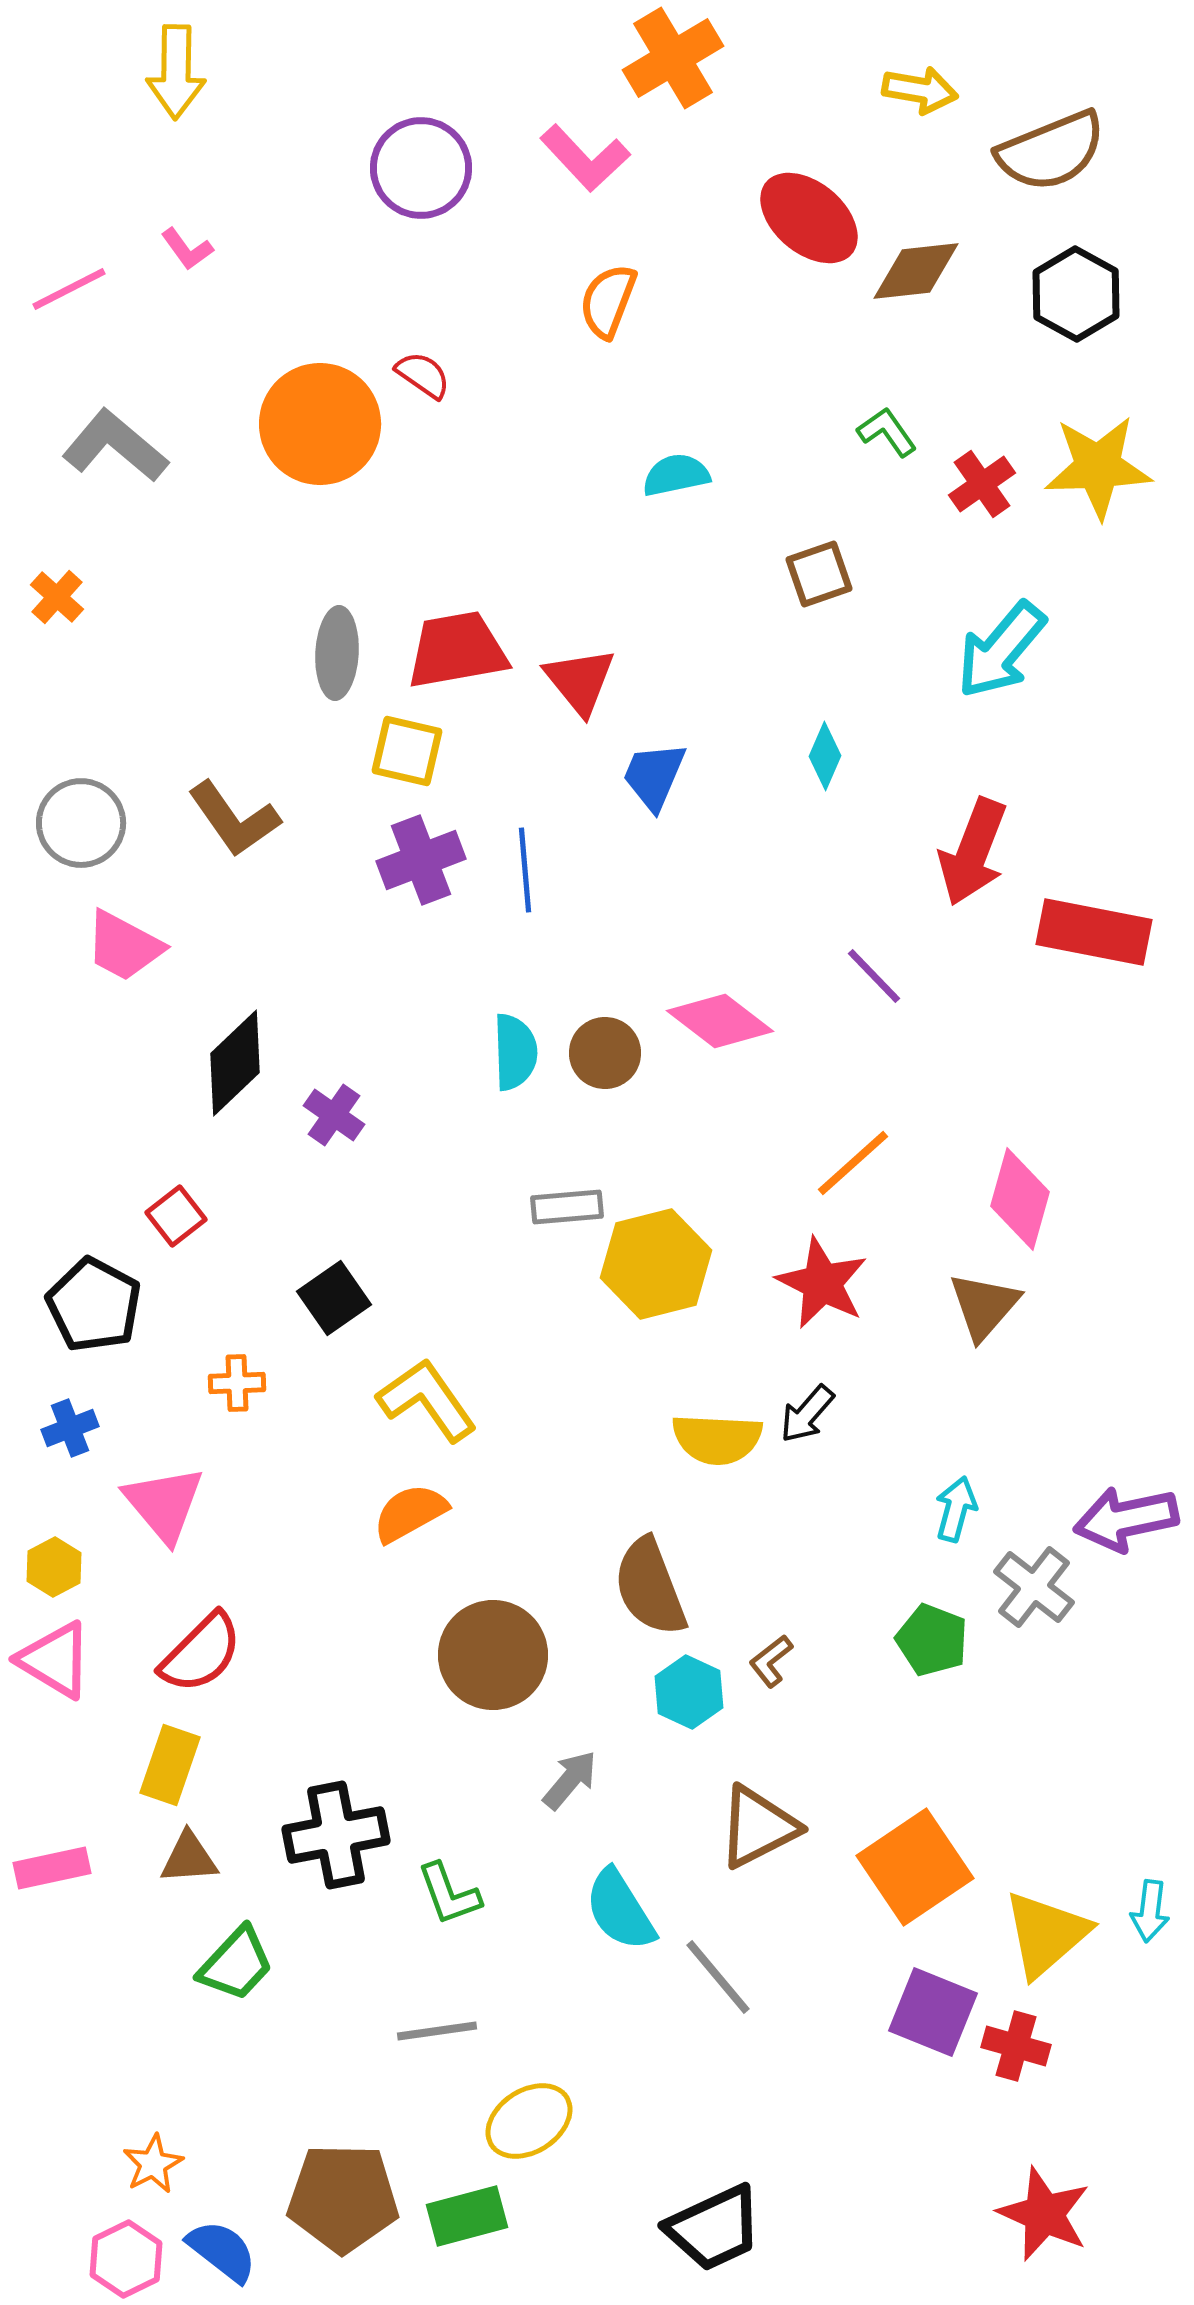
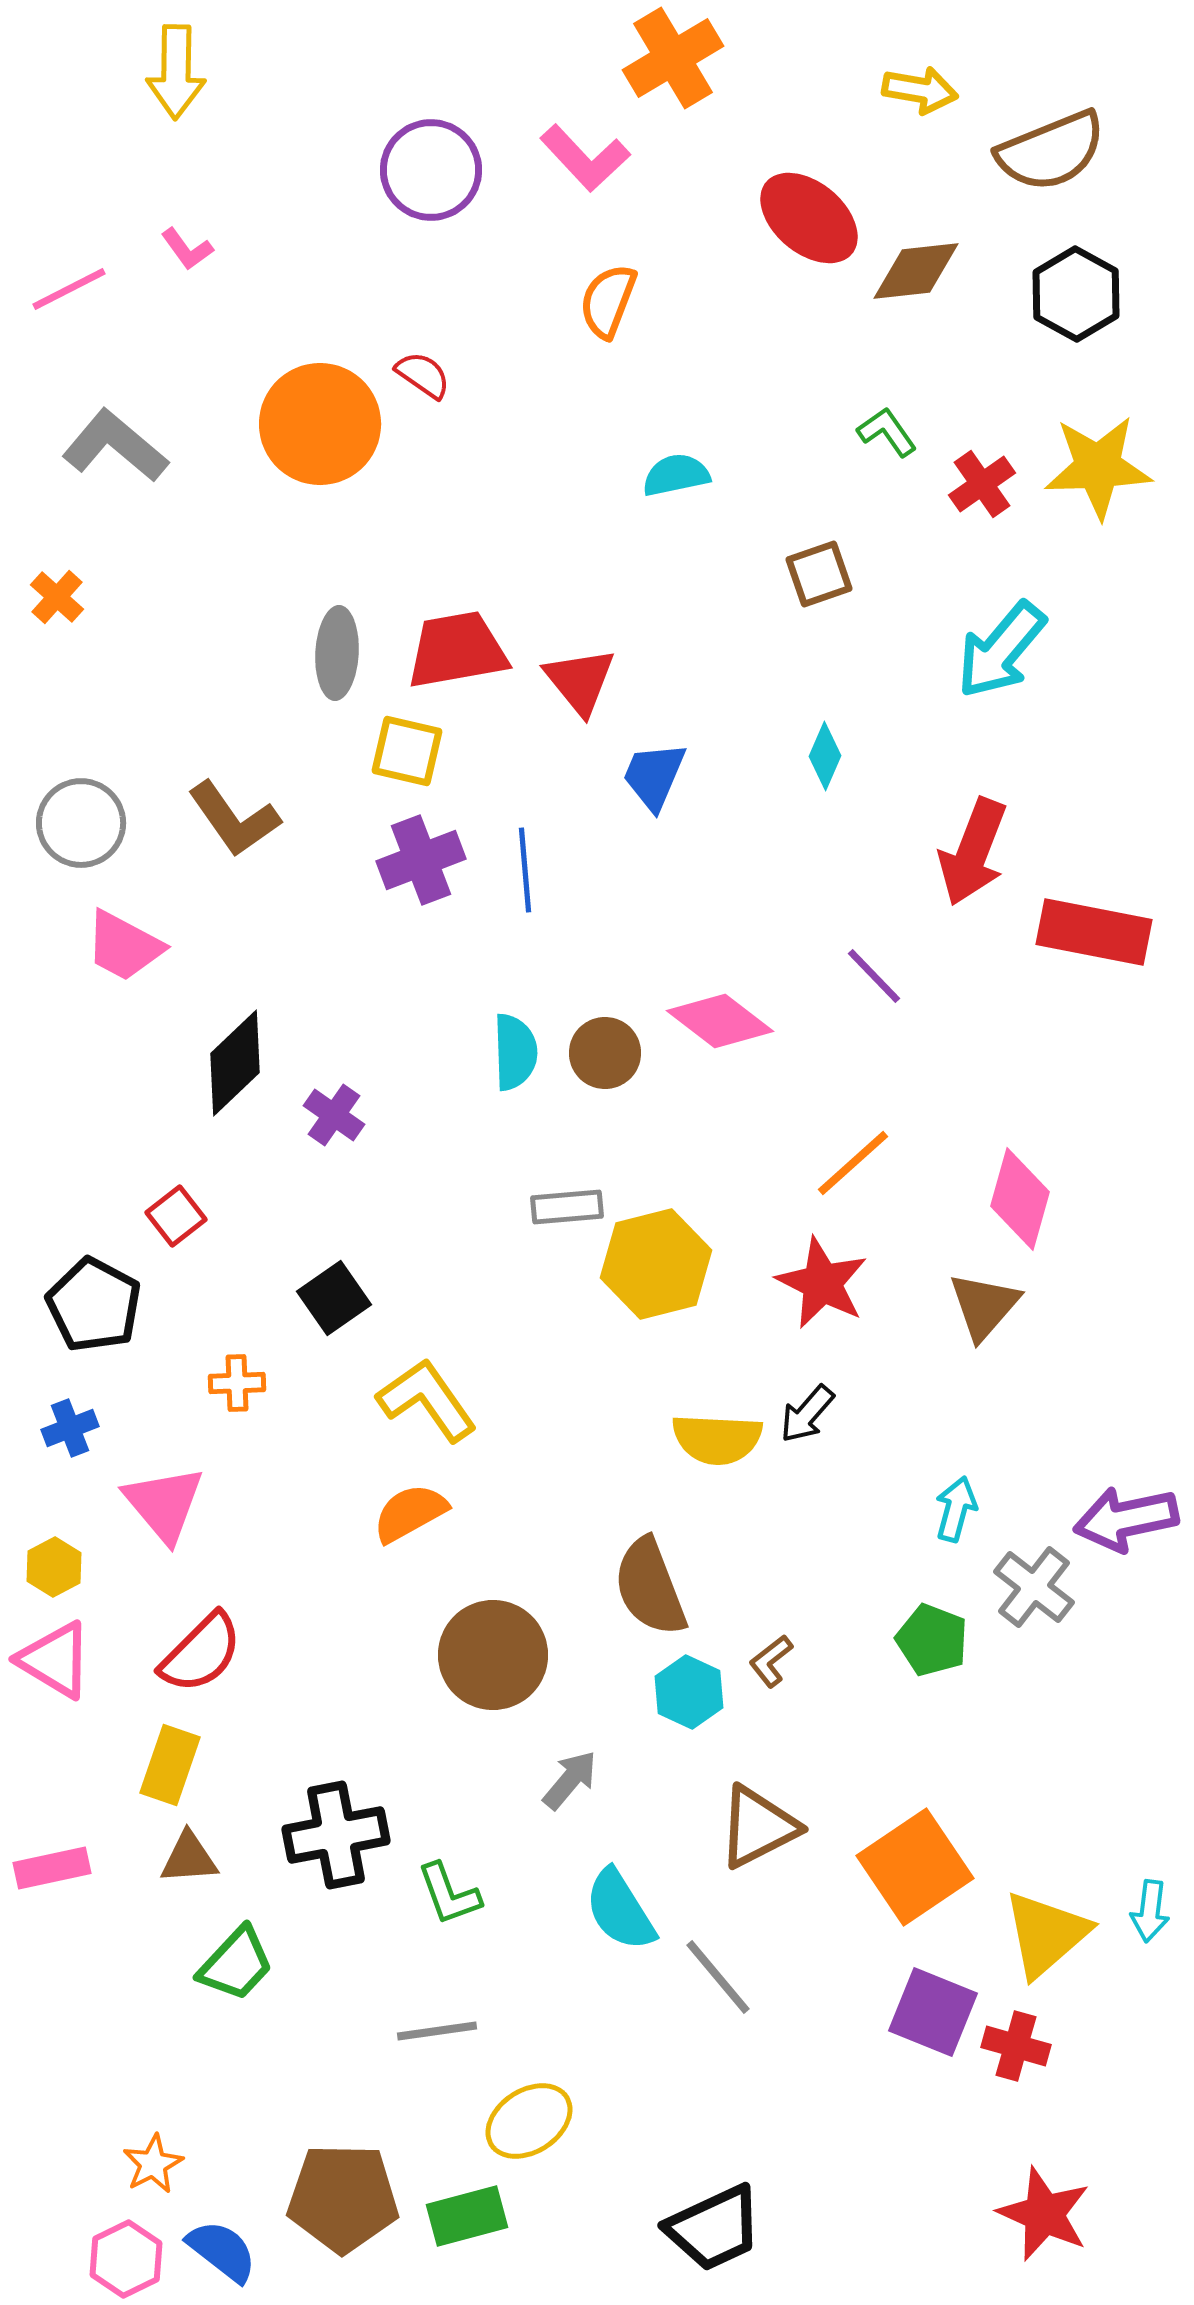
purple circle at (421, 168): moved 10 px right, 2 px down
